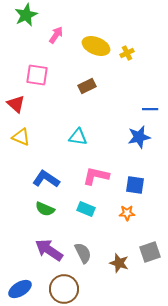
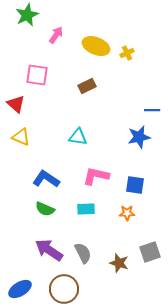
green star: moved 1 px right
blue line: moved 2 px right, 1 px down
cyan rectangle: rotated 24 degrees counterclockwise
